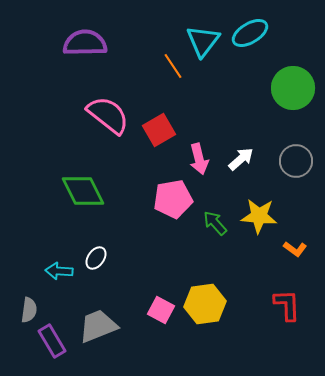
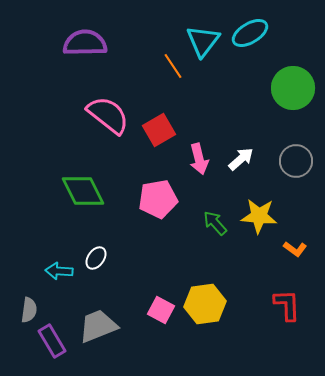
pink pentagon: moved 15 px left
